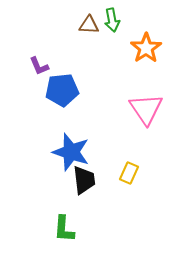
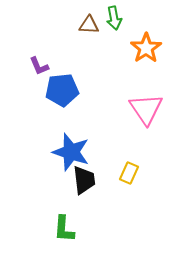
green arrow: moved 2 px right, 2 px up
